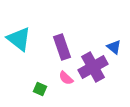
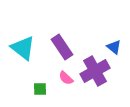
cyan triangle: moved 4 px right, 9 px down
purple rectangle: rotated 15 degrees counterclockwise
purple cross: moved 2 px right, 4 px down
green square: rotated 24 degrees counterclockwise
